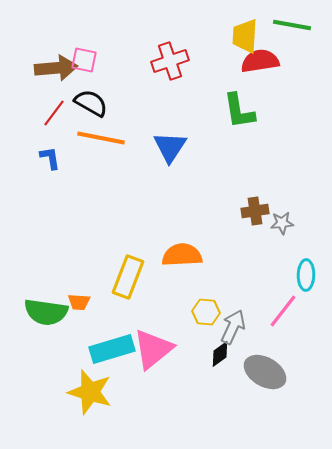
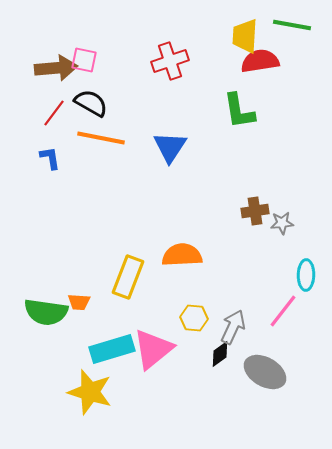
yellow hexagon: moved 12 px left, 6 px down
